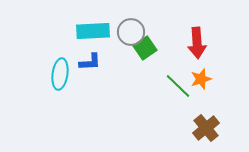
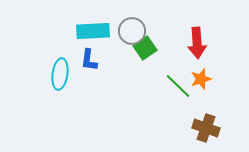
gray circle: moved 1 px right, 1 px up
blue L-shape: moved 1 px left, 2 px up; rotated 100 degrees clockwise
brown cross: rotated 32 degrees counterclockwise
